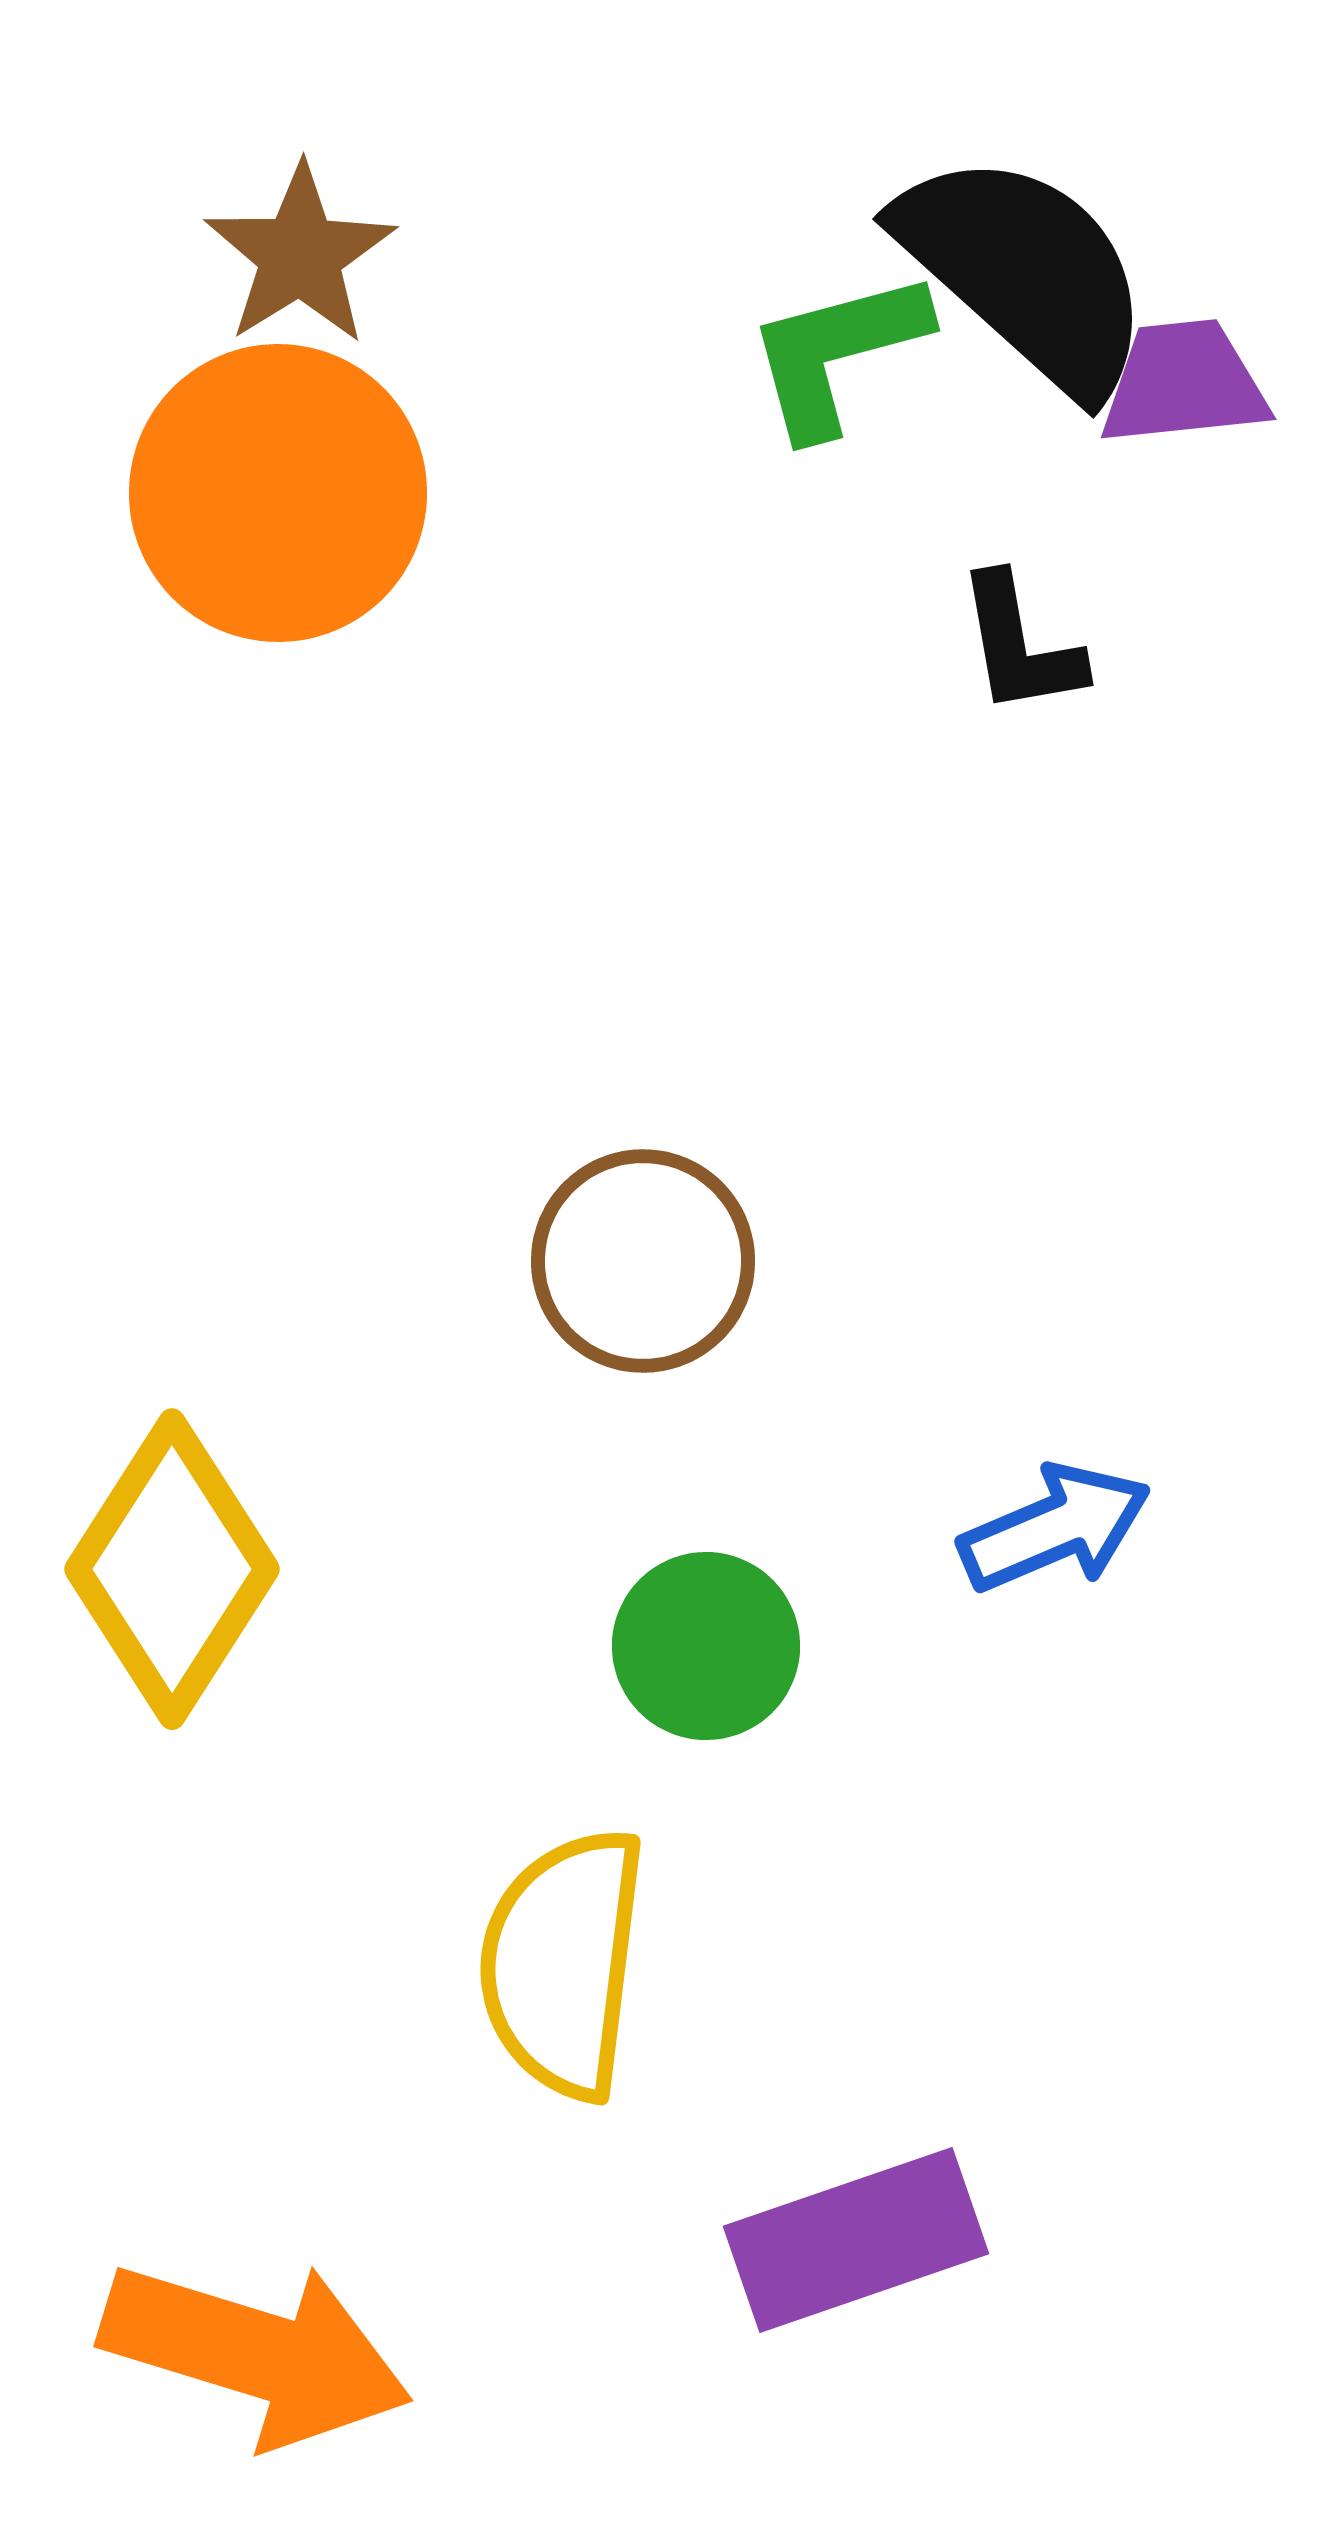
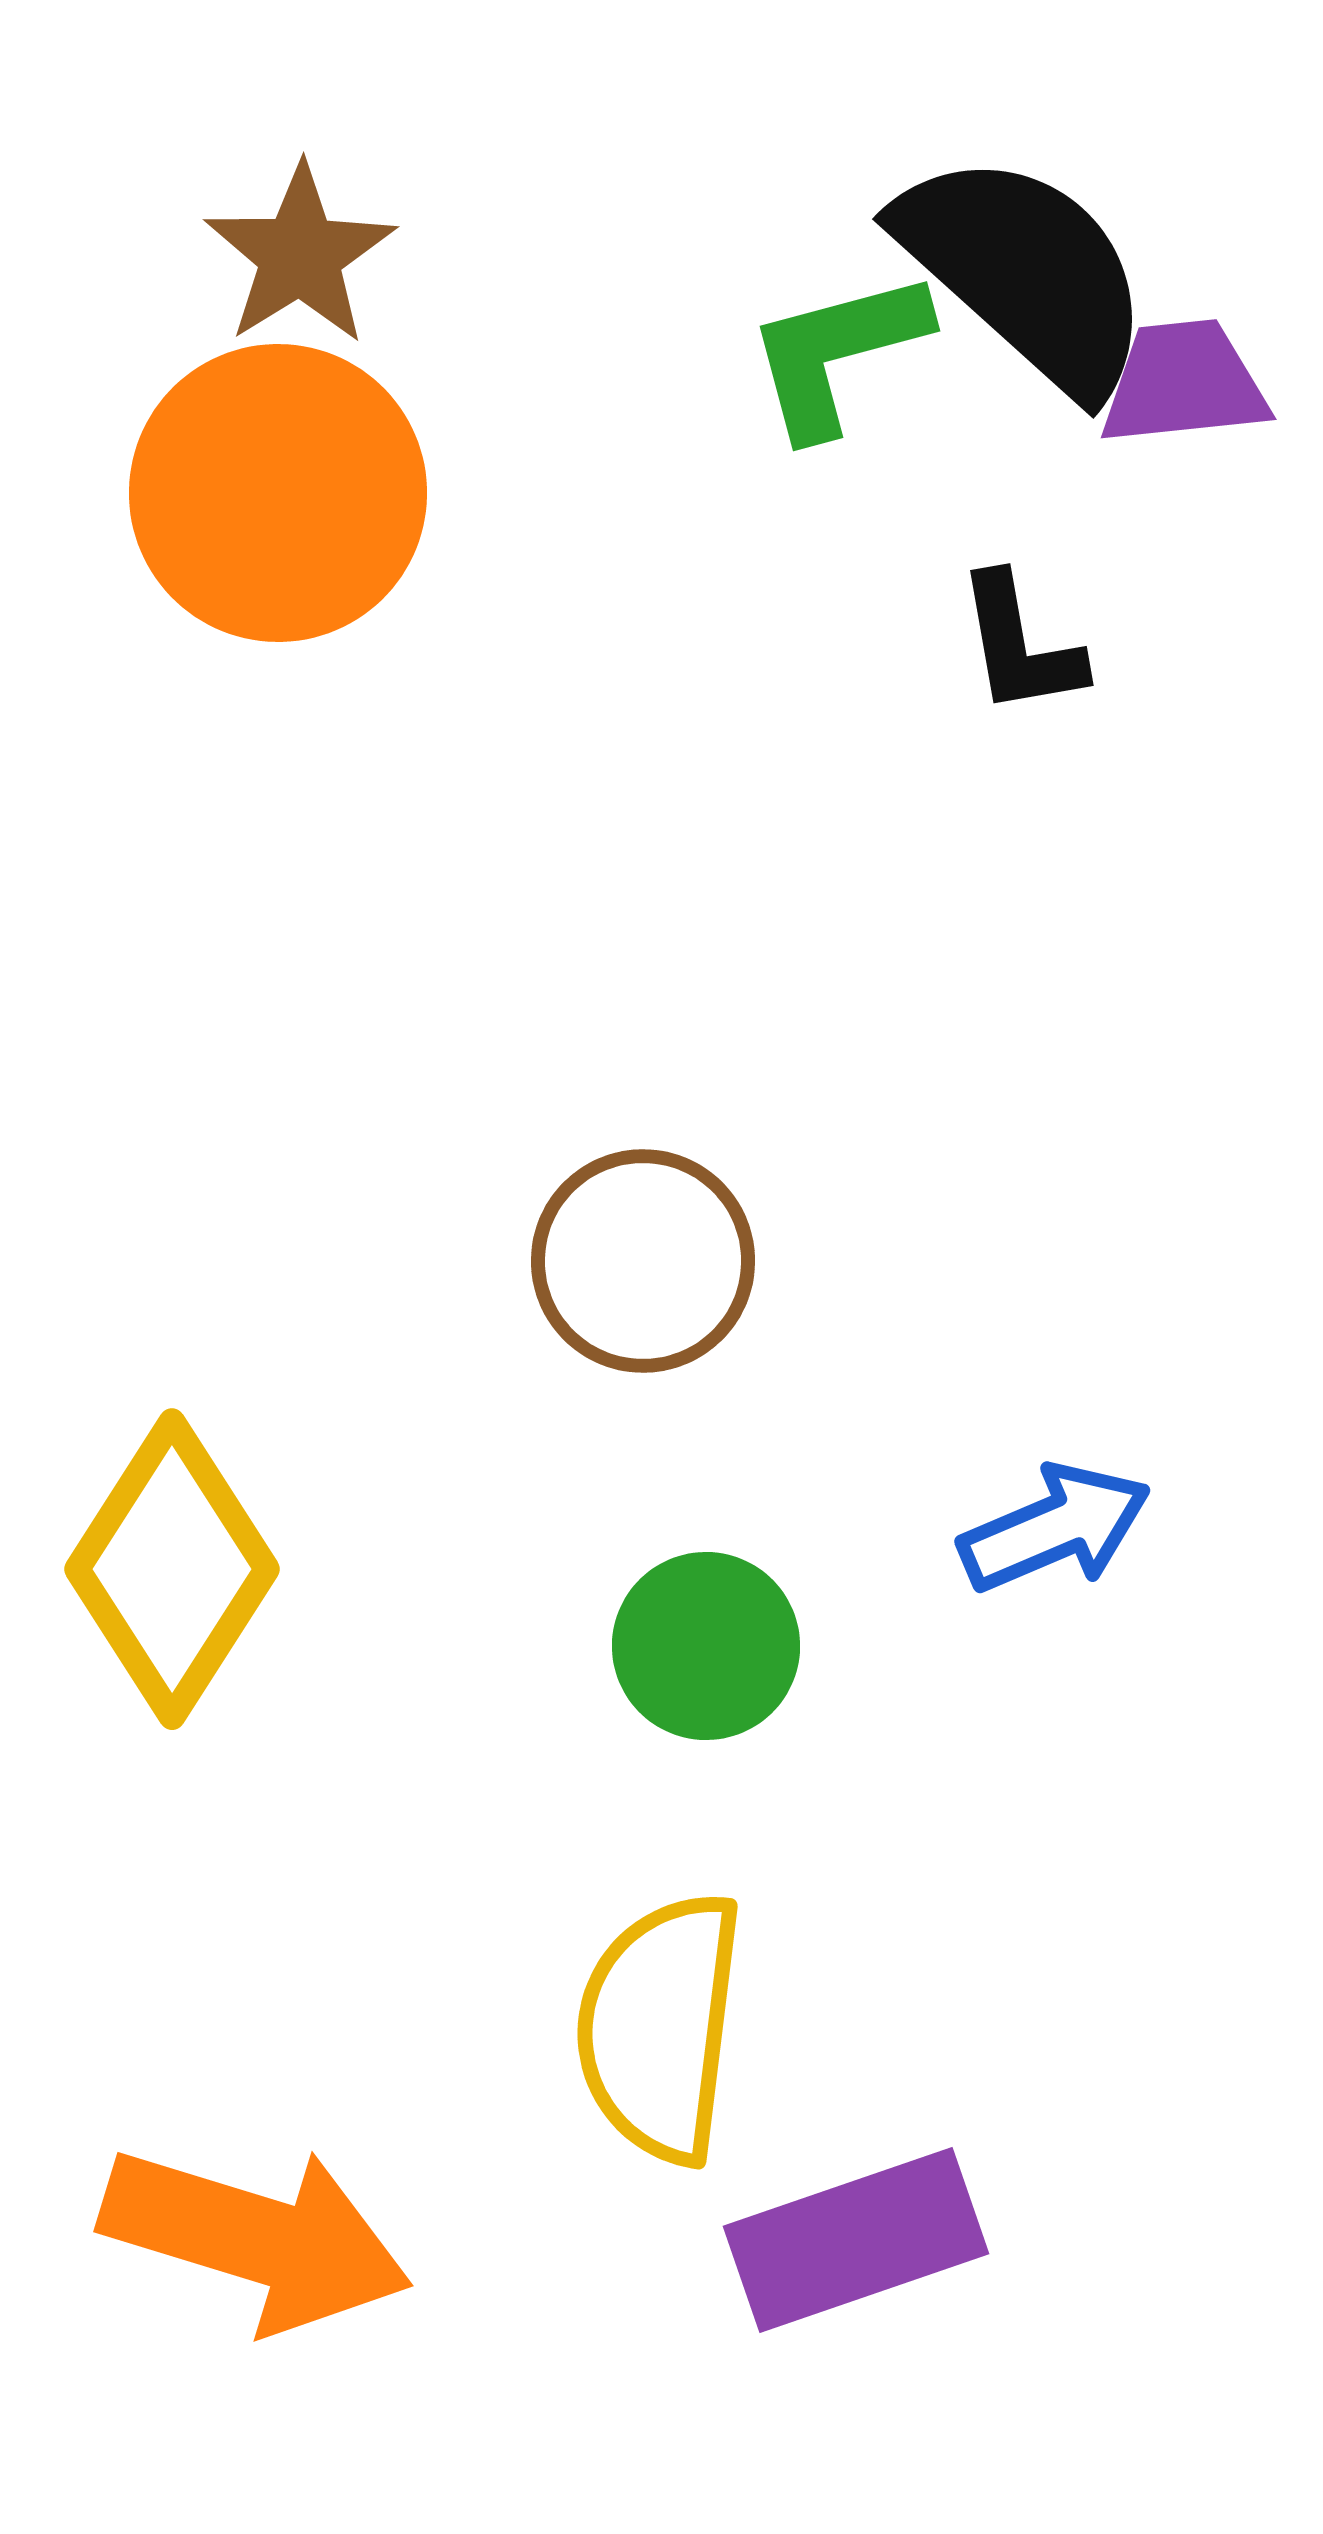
yellow semicircle: moved 97 px right, 64 px down
orange arrow: moved 115 px up
